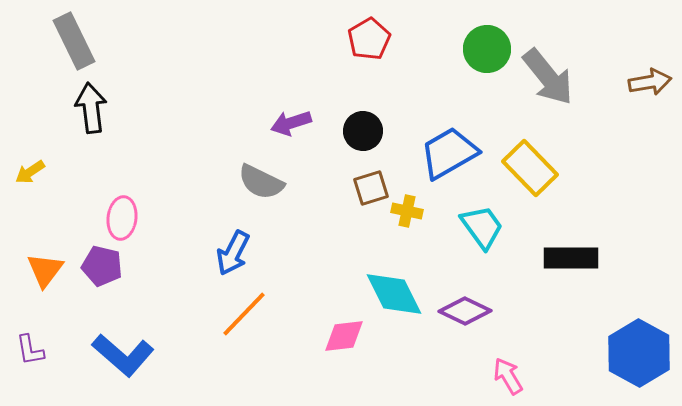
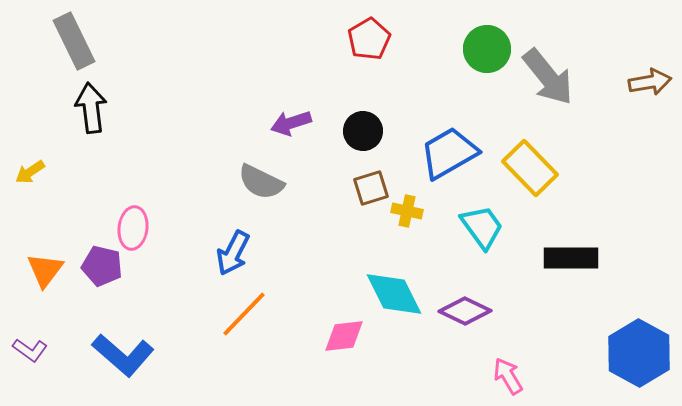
pink ellipse: moved 11 px right, 10 px down
purple L-shape: rotated 44 degrees counterclockwise
